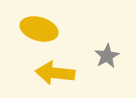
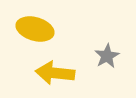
yellow ellipse: moved 4 px left
